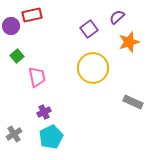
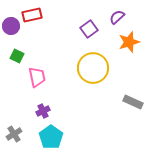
green square: rotated 24 degrees counterclockwise
purple cross: moved 1 px left, 1 px up
cyan pentagon: rotated 10 degrees counterclockwise
